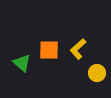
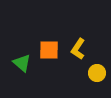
yellow L-shape: rotated 15 degrees counterclockwise
